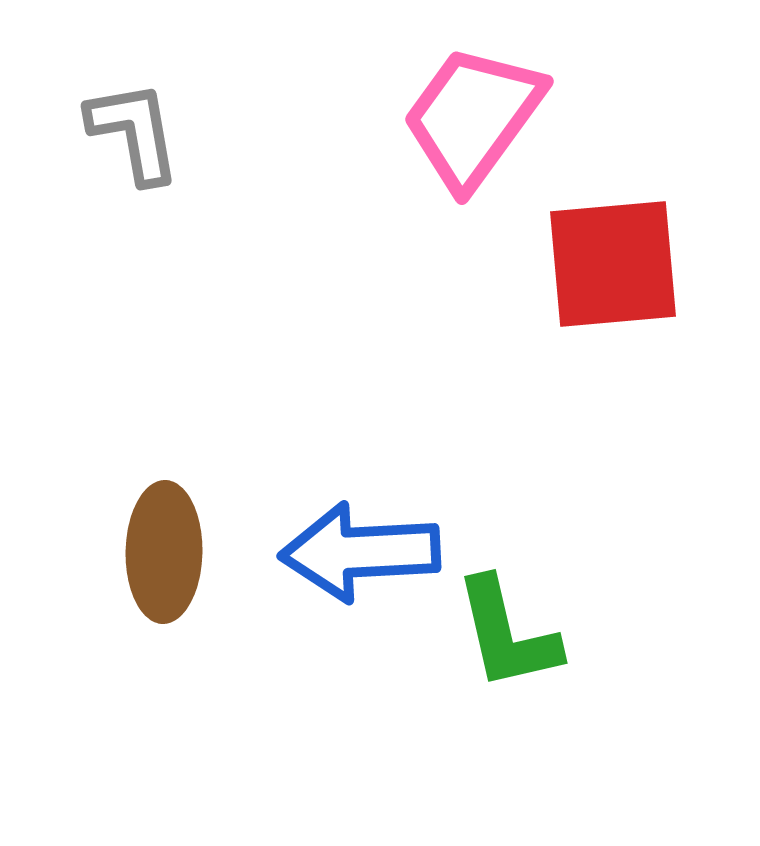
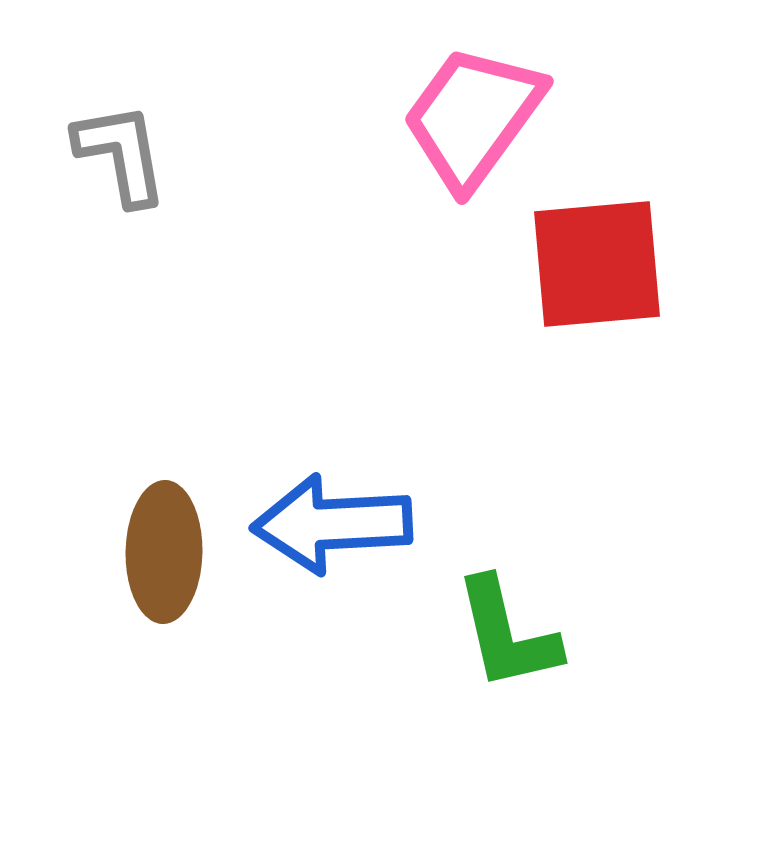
gray L-shape: moved 13 px left, 22 px down
red square: moved 16 px left
blue arrow: moved 28 px left, 28 px up
